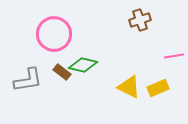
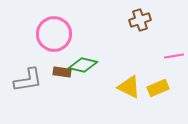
brown rectangle: rotated 30 degrees counterclockwise
